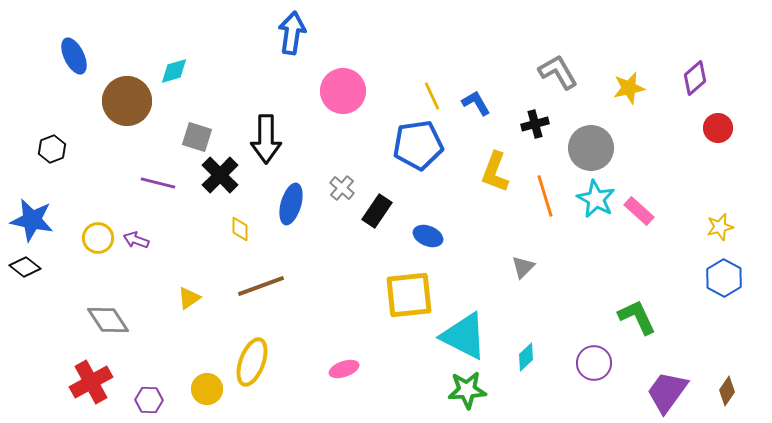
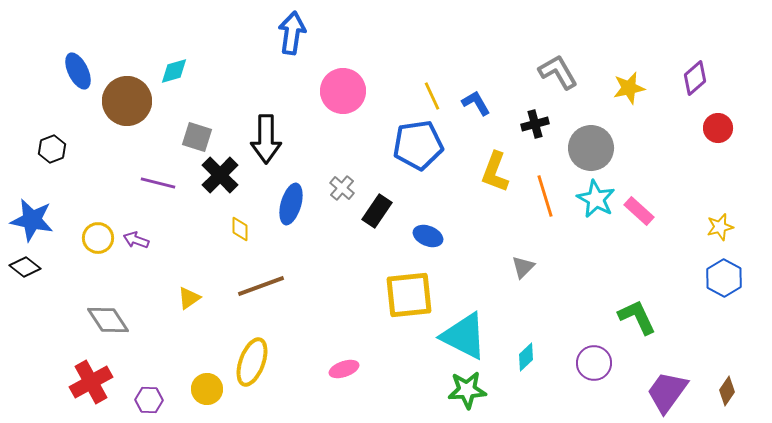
blue ellipse at (74, 56): moved 4 px right, 15 px down
